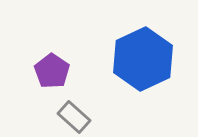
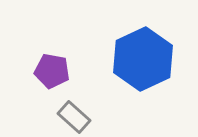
purple pentagon: rotated 24 degrees counterclockwise
